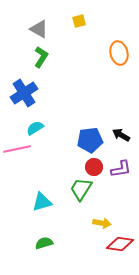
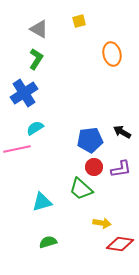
orange ellipse: moved 7 px left, 1 px down
green L-shape: moved 5 px left, 2 px down
black arrow: moved 1 px right, 3 px up
green trapezoid: rotated 80 degrees counterclockwise
green semicircle: moved 4 px right, 1 px up
